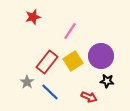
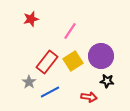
red star: moved 2 px left, 2 px down
gray star: moved 2 px right
blue line: rotated 72 degrees counterclockwise
red arrow: rotated 14 degrees counterclockwise
